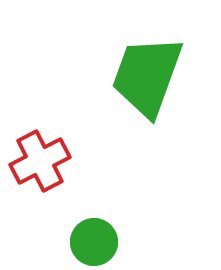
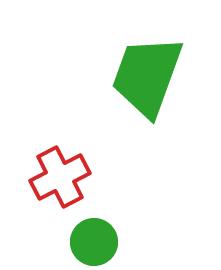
red cross: moved 20 px right, 16 px down
